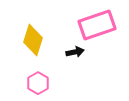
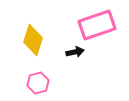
pink hexagon: rotated 15 degrees clockwise
